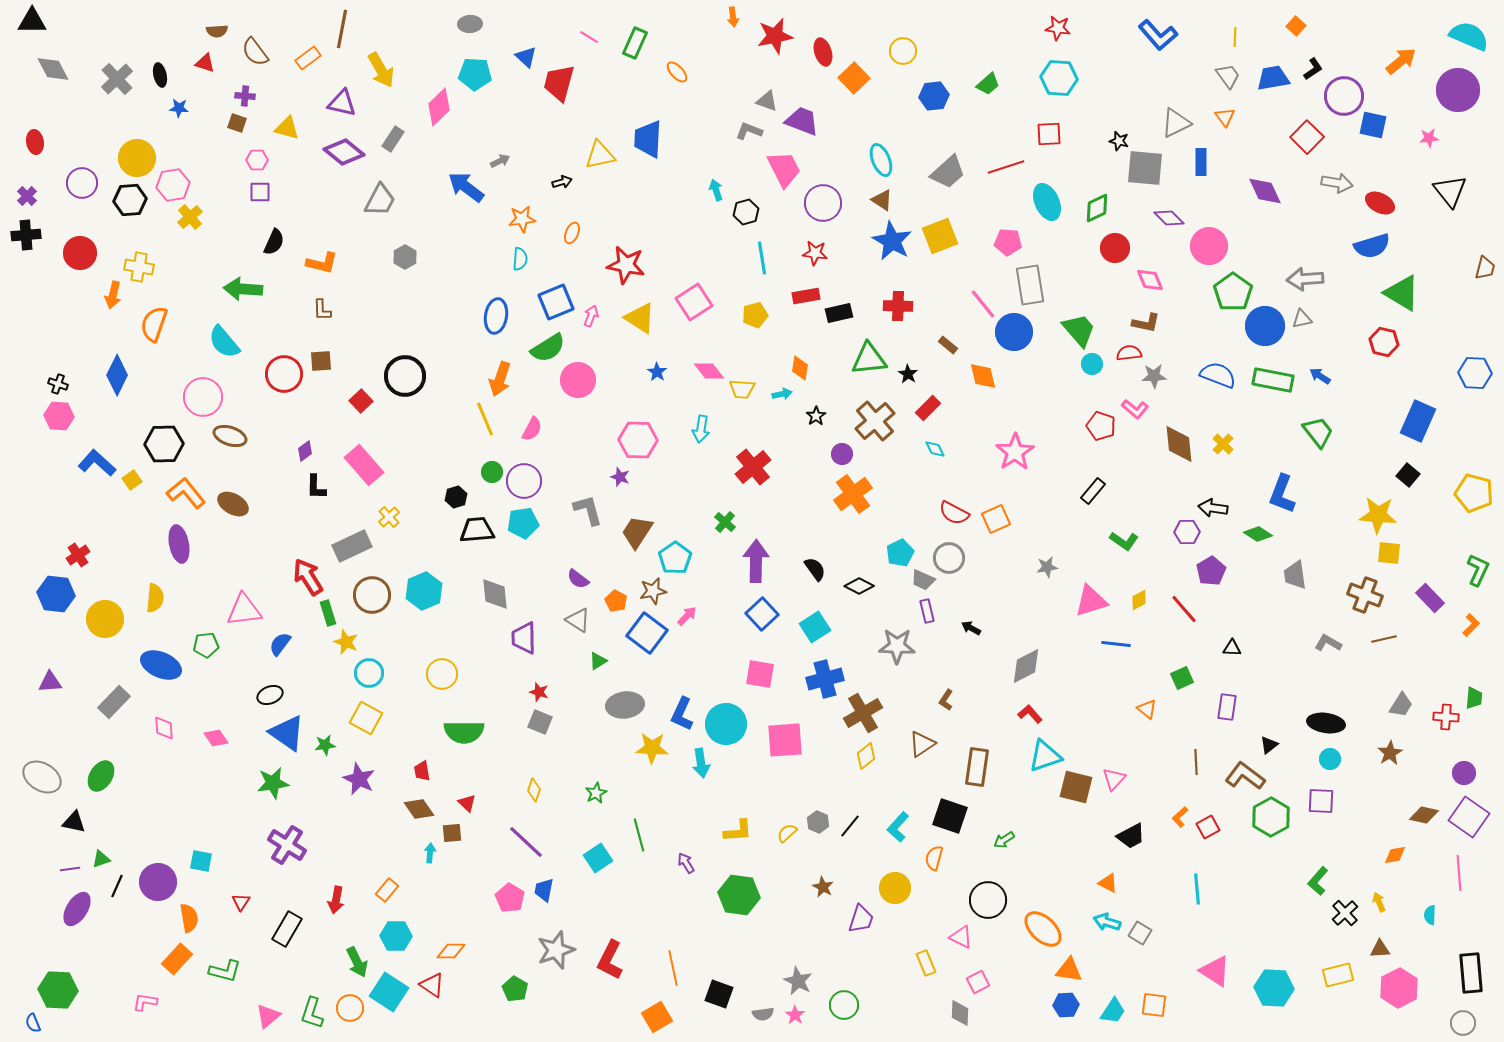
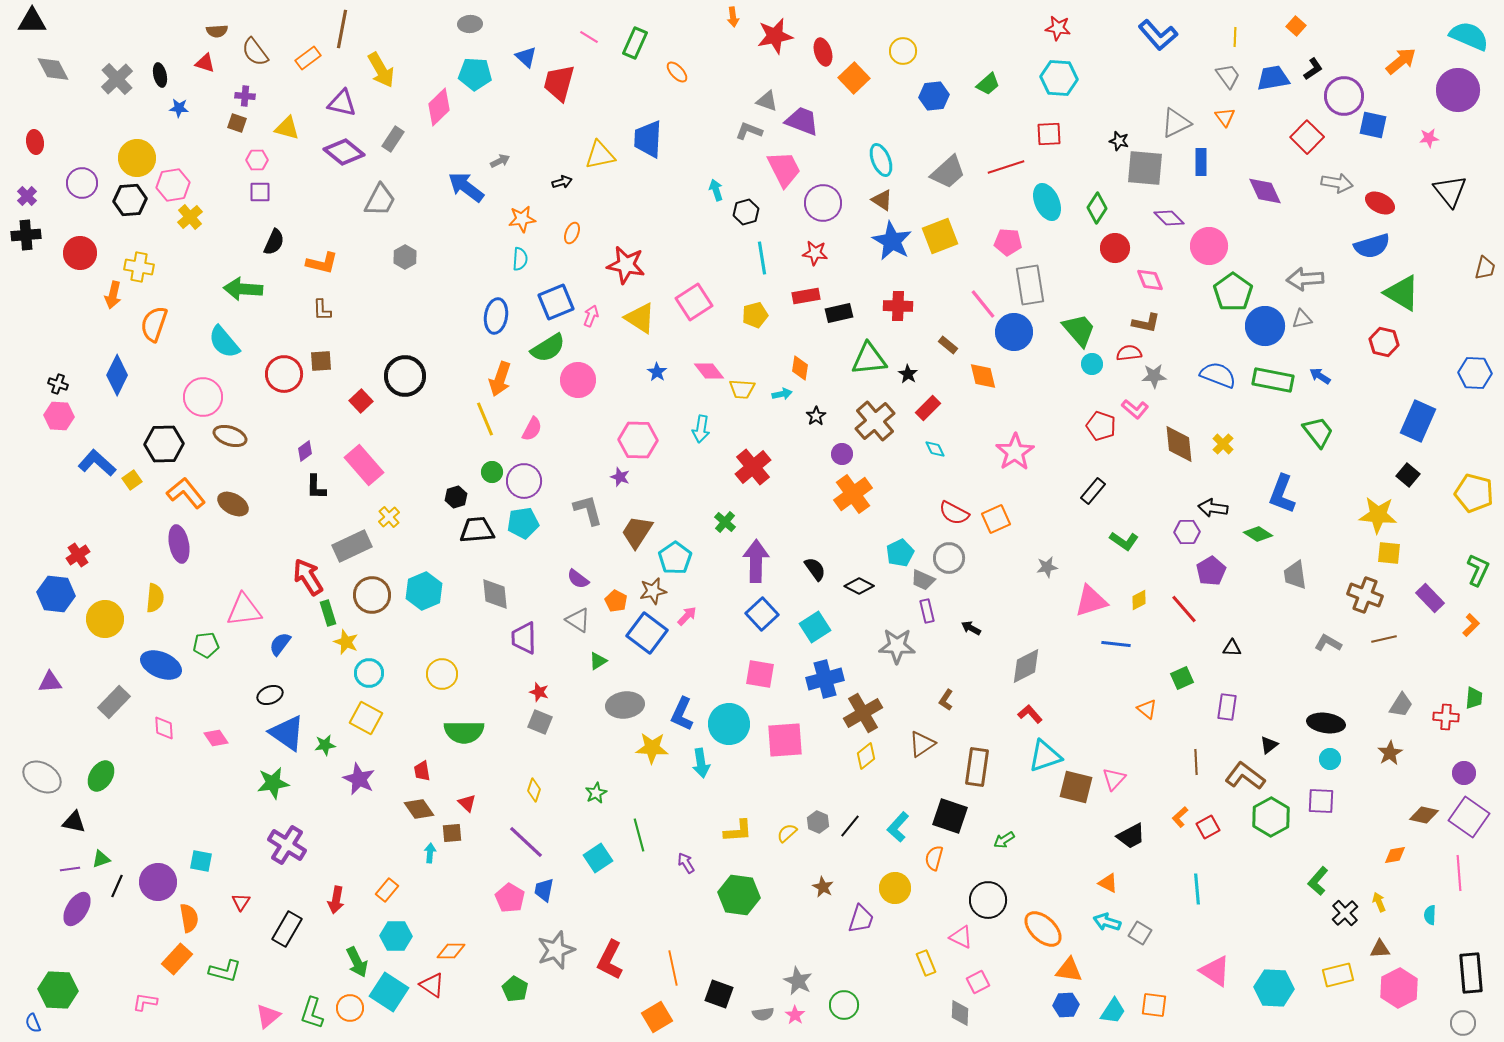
green diamond at (1097, 208): rotated 32 degrees counterclockwise
cyan circle at (726, 724): moved 3 px right
